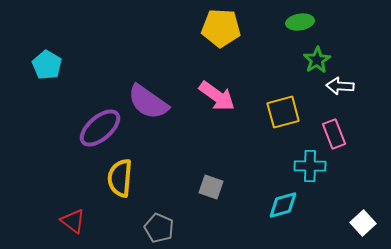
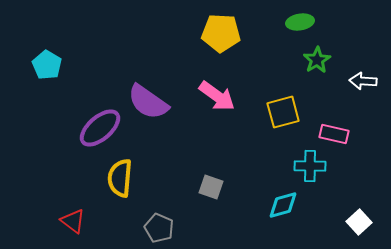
yellow pentagon: moved 5 px down
white arrow: moved 23 px right, 5 px up
pink rectangle: rotated 56 degrees counterclockwise
white square: moved 4 px left, 1 px up
